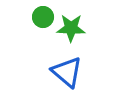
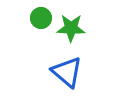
green circle: moved 2 px left, 1 px down
